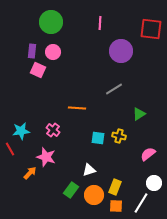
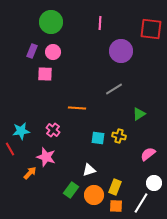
purple rectangle: rotated 16 degrees clockwise
pink square: moved 7 px right, 4 px down; rotated 21 degrees counterclockwise
